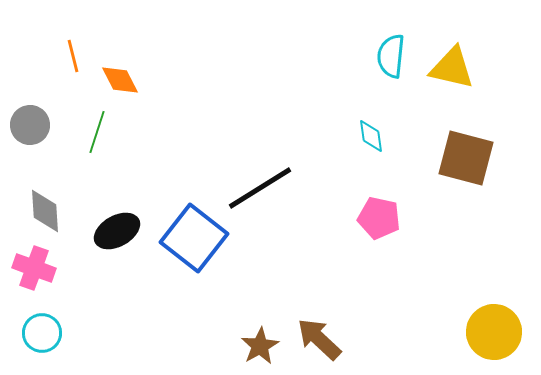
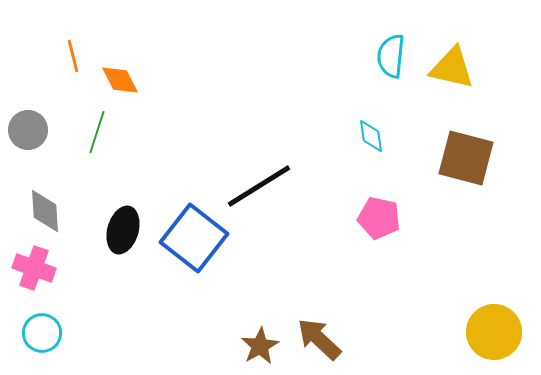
gray circle: moved 2 px left, 5 px down
black line: moved 1 px left, 2 px up
black ellipse: moved 6 px right, 1 px up; rotated 45 degrees counterclockwise
